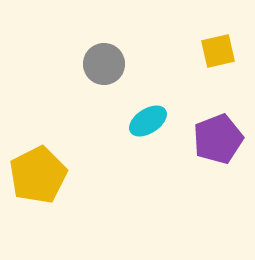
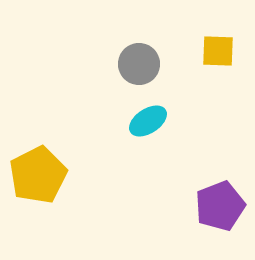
yellow square: rotated 15 degrees clockwise
gray circle: moved 35 px right
purple pentagon: moved 2 px right, 67 px down
